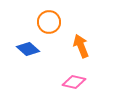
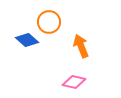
blue diamond: moved 1 px left, 9 px up
